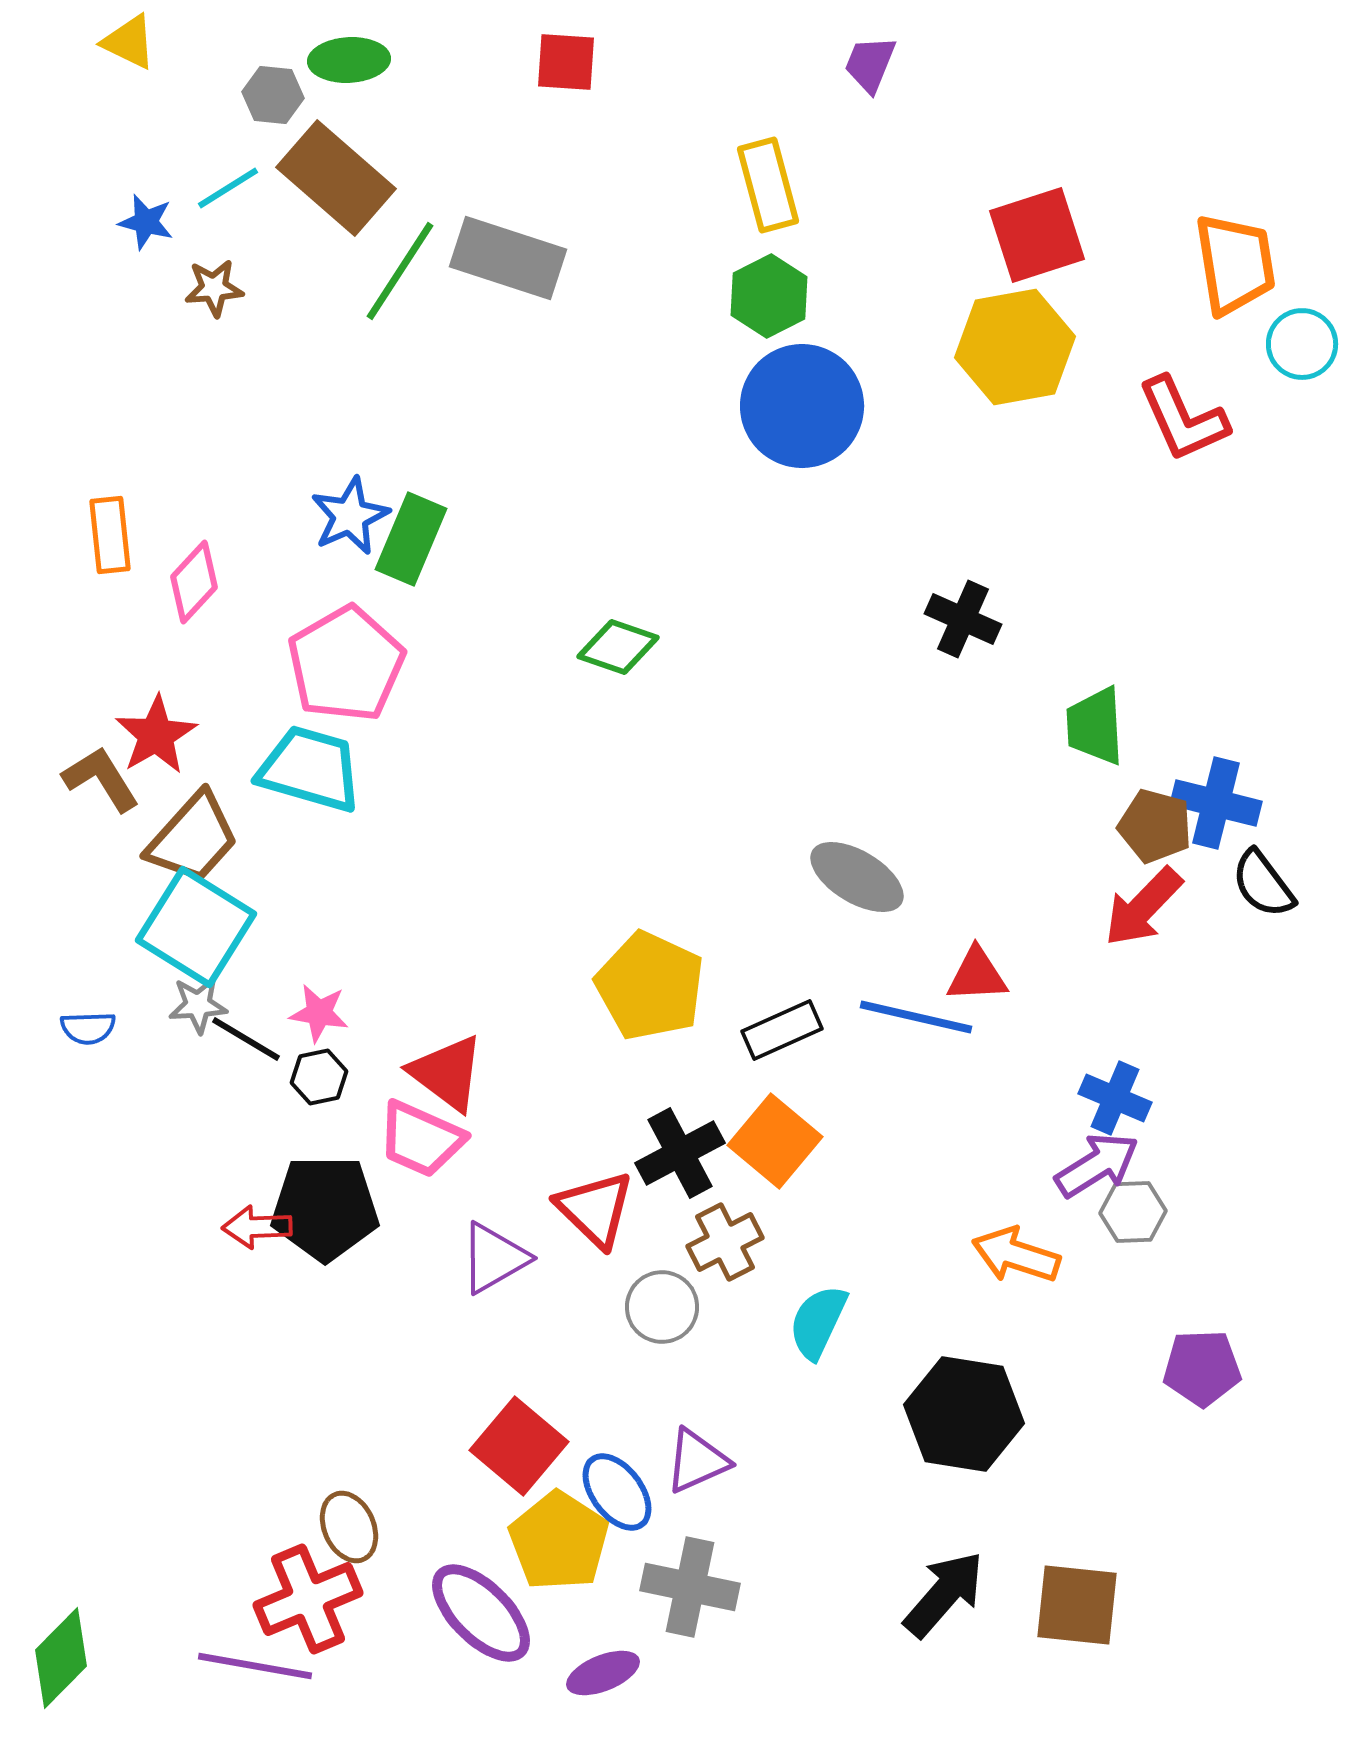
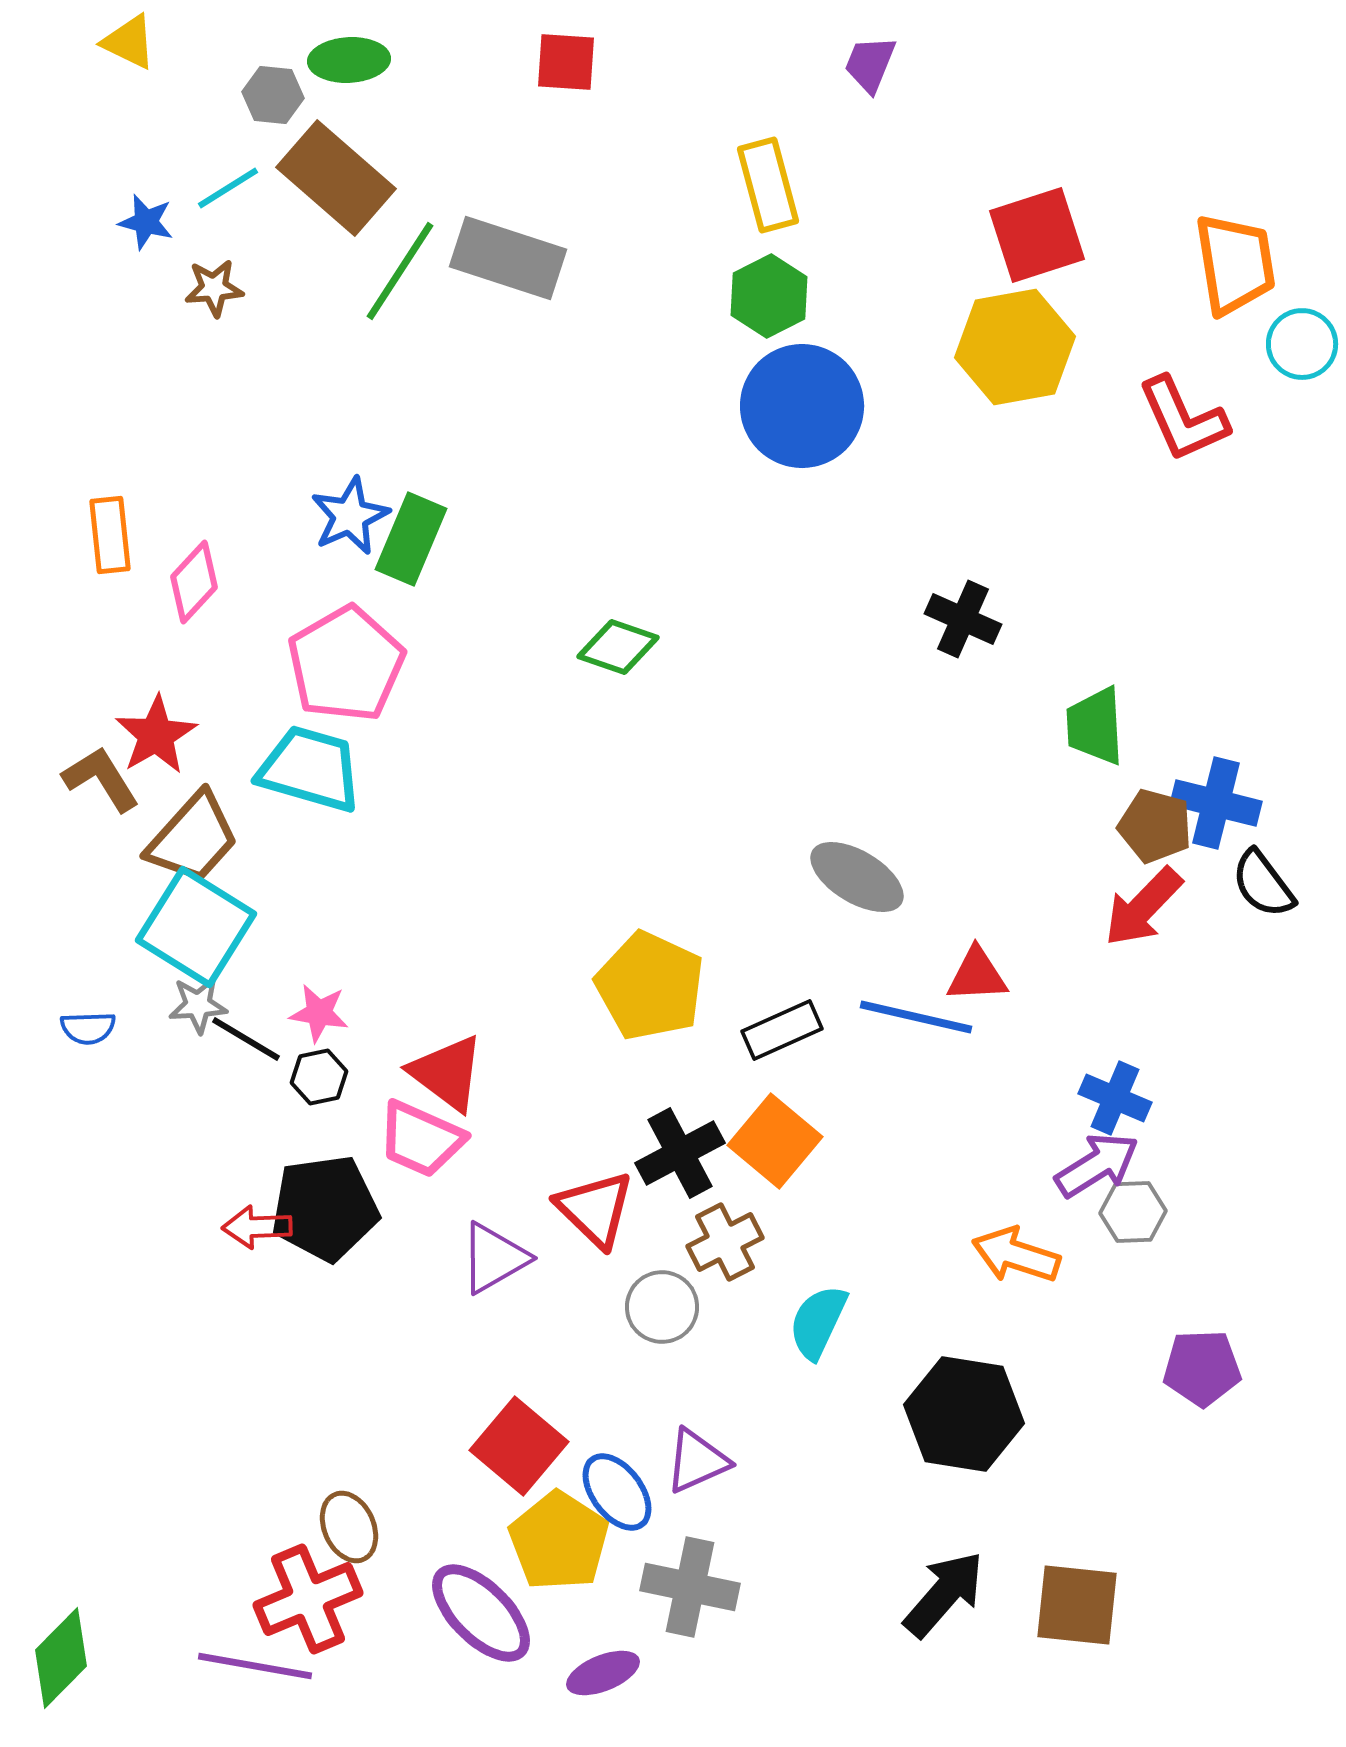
black pentagon at (325, 1208): rotated 8 degrees counterclockwise
